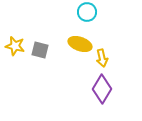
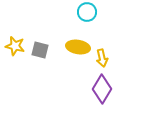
yellow ellipse: moved 2 px left, 3 px down; rotated 10 degrees counterclockwise
